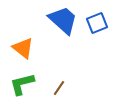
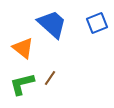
blue trapezoid: moved 11 px left, 4 px down
brown line: moved 9 px left, 10 px up
